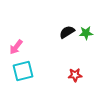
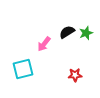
green star: rotated 16 degrees counterclockwise
pink arrow: moved 28 px right, 3 px up
cyan square: moved 2 px up
